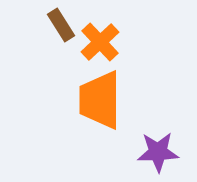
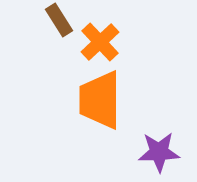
brown rectangle: moved 2 px left, 5 px up
purple star: moved 1 px right
